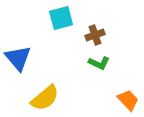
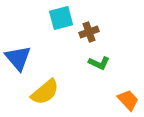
brown cross: moved 6 px left, 3 px up
yellow semicircle: moved 6 px up
